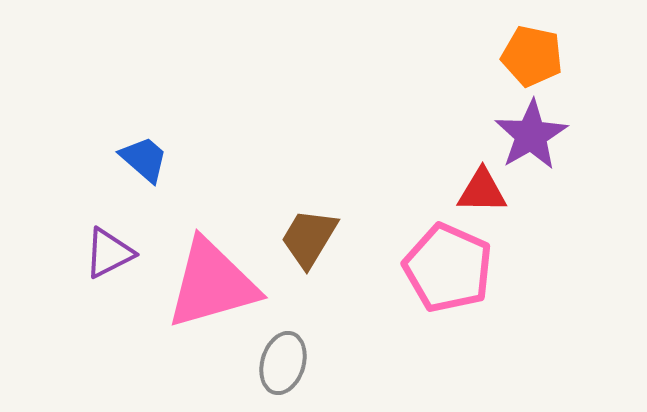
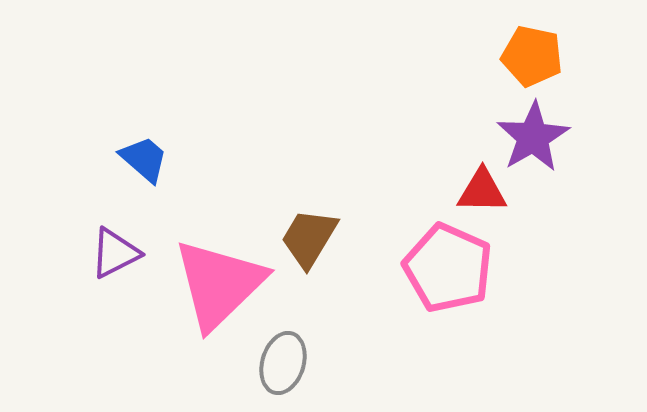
purple star: moved 2 px right, 2 px down
purple triangle: moved 6 px right
pink triangle: moved 7 px right; rotated 28 degrees counterclockwise
